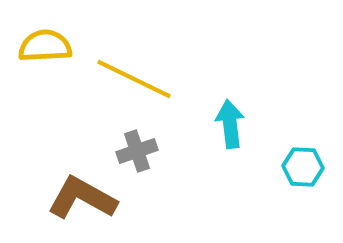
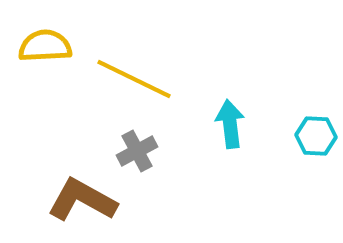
gray cross: rotated 9 degrees counterclockwise
cyan hexagon: moved 13 px right, 31 px up
brown L-shape: moved 2 px down
